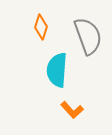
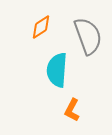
orange diamond: rotated 40 degrees clockwise
orange L-shape: rotated 70 degrees clockwise
